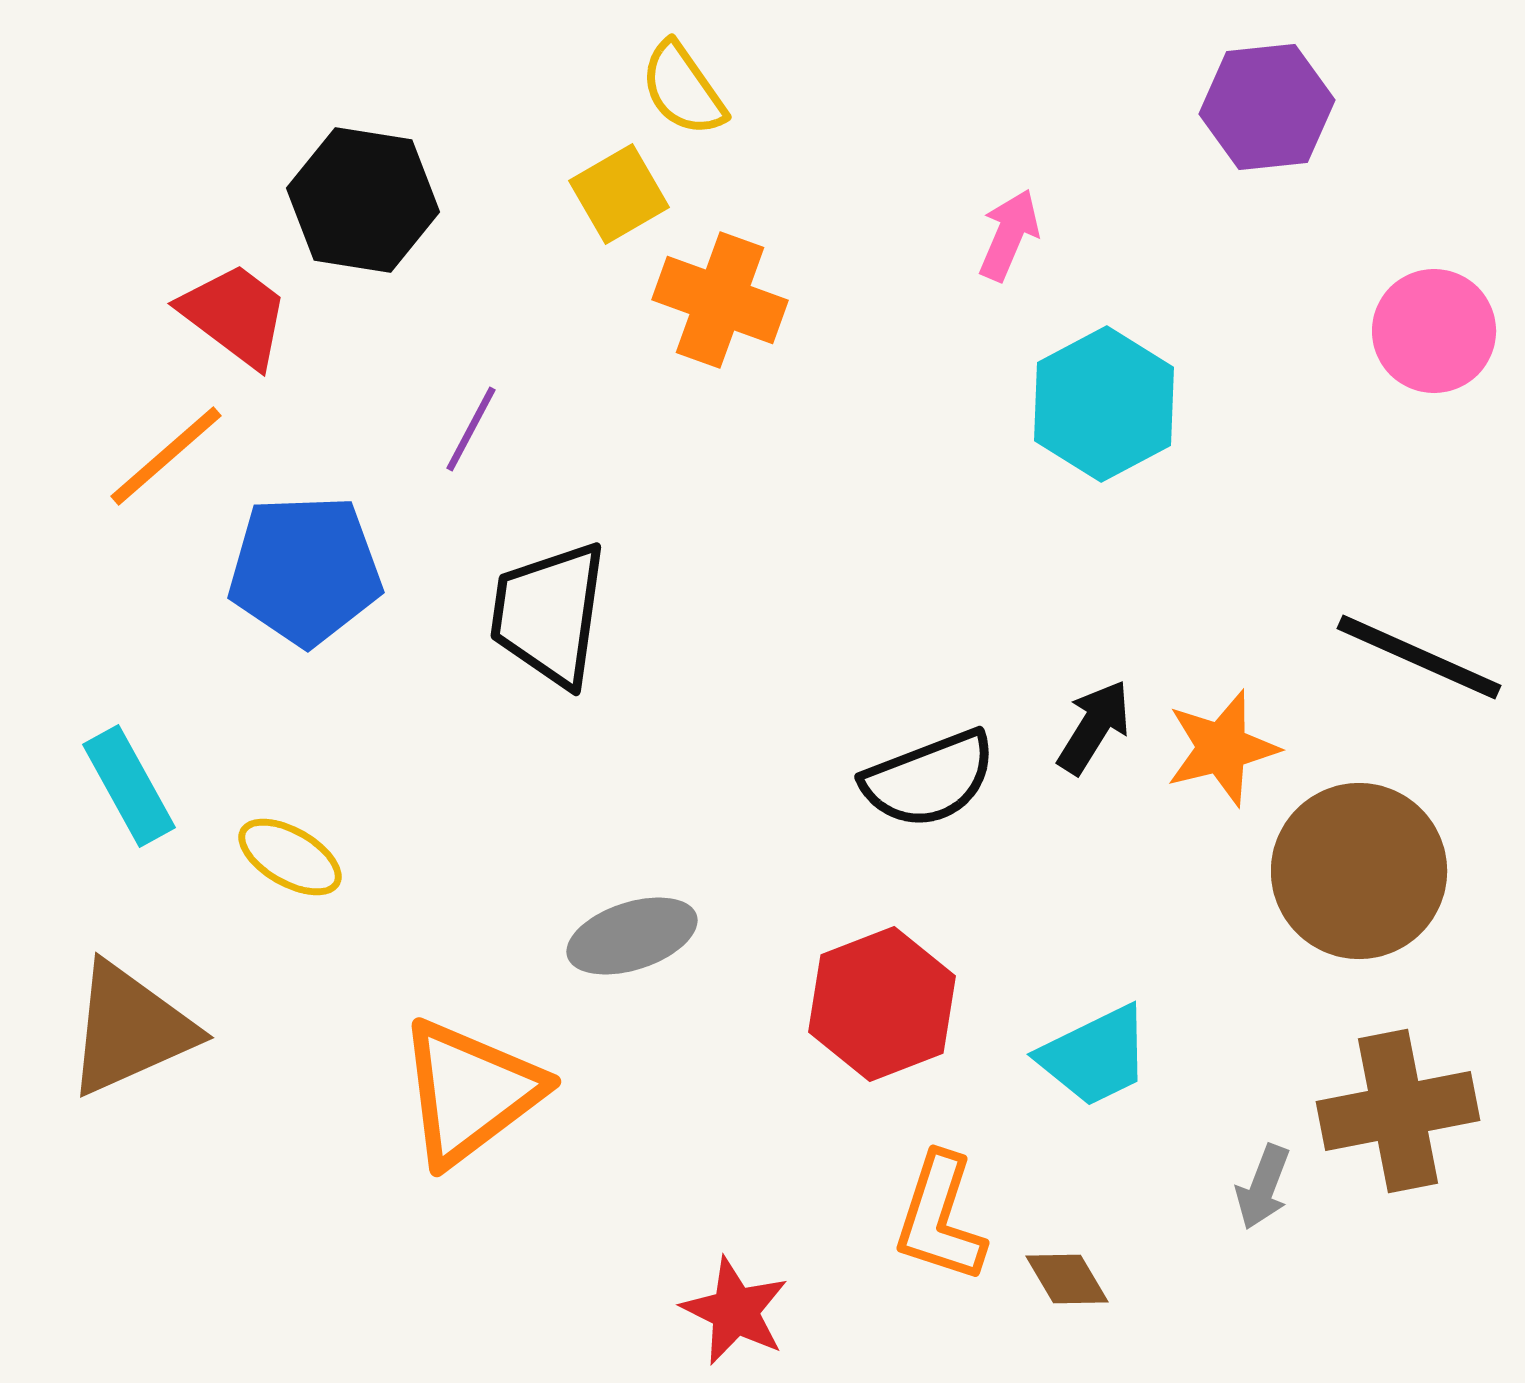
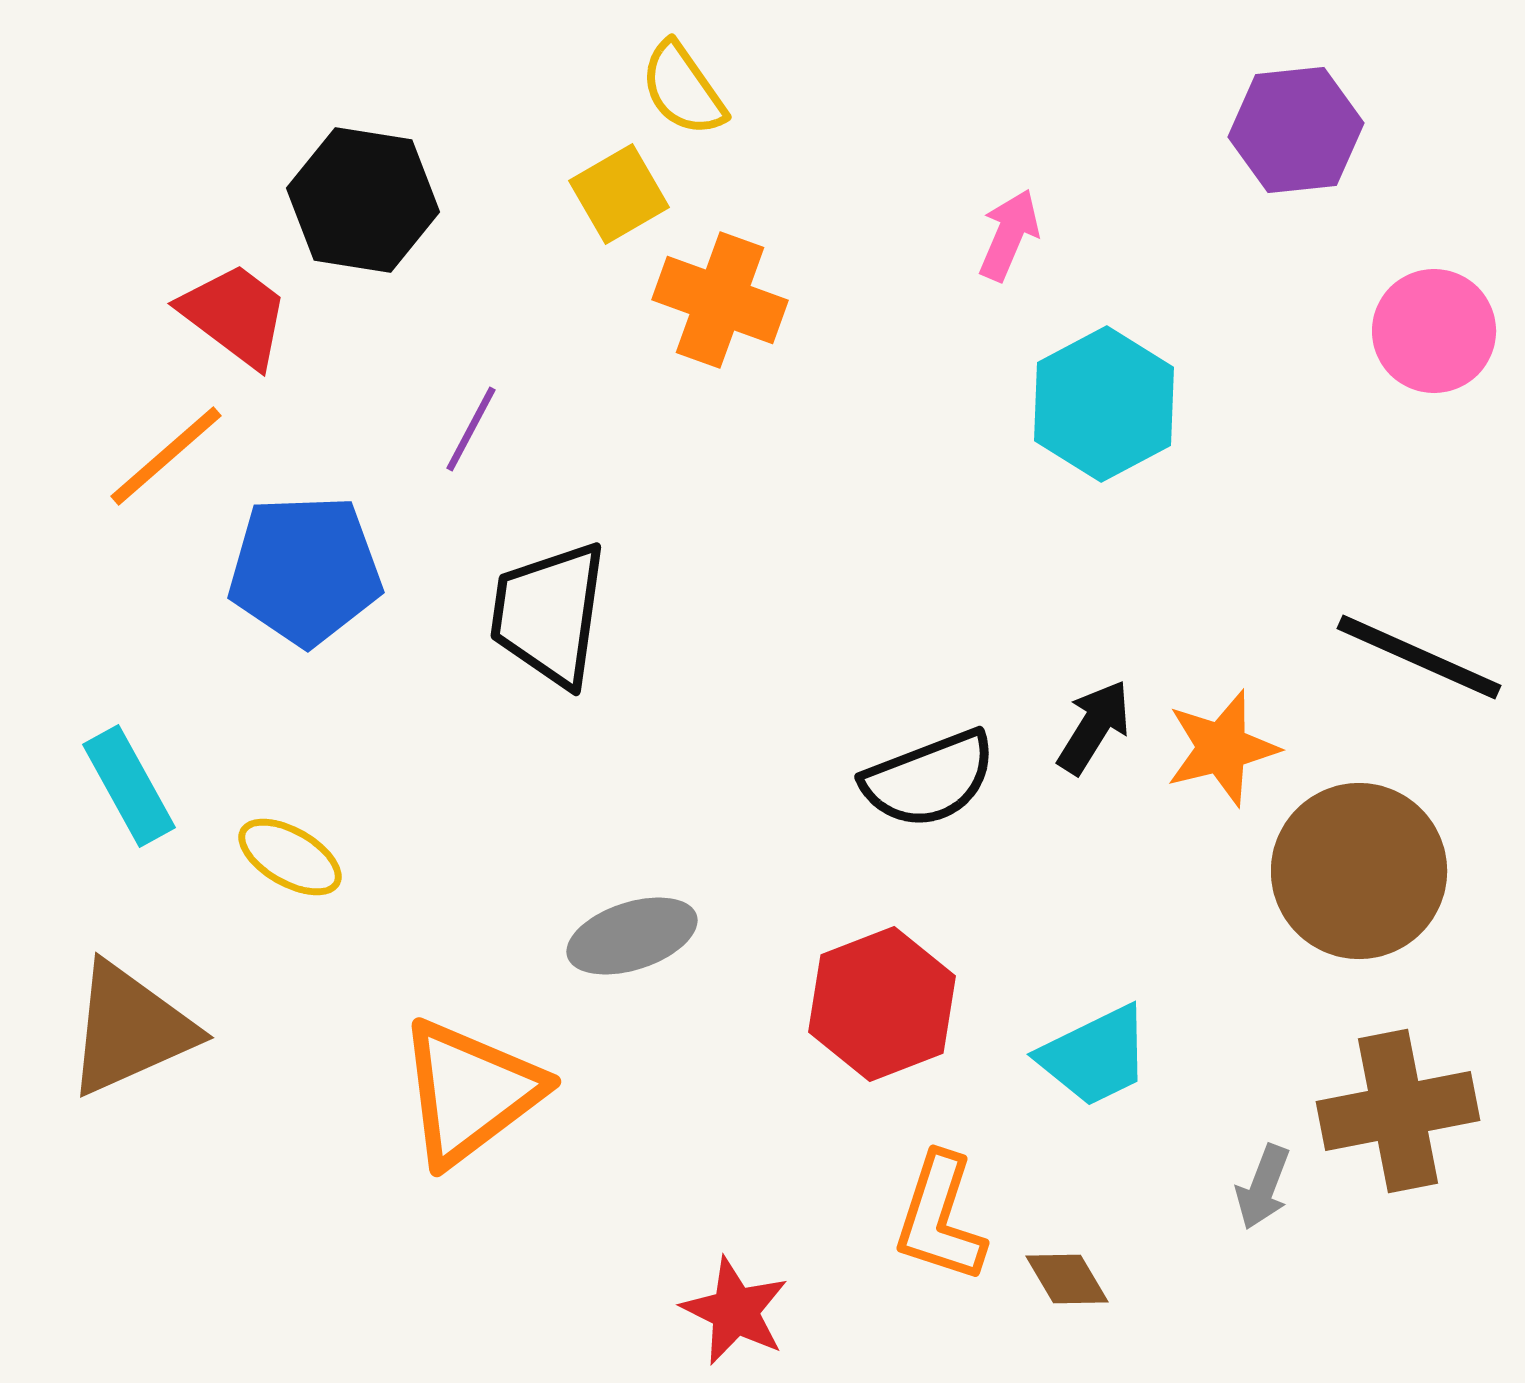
purple hexagon: moved 29 px right, 23 px down
